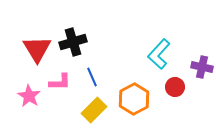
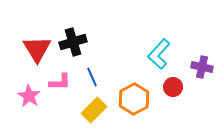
red circle: moved 2 px left
